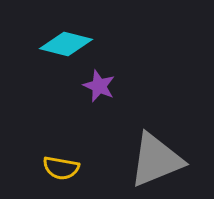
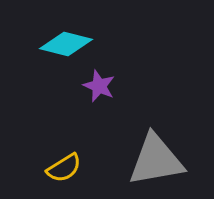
gray triangle: rotated 12 degrees clockwise
yellow semicircle: moved 3 px right; rotated 42 degrees counterclockwise
